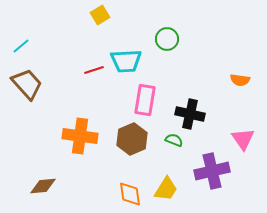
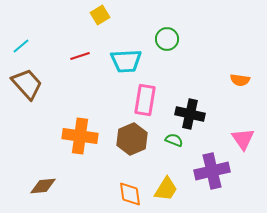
red line: moved 14 px left, 14 px up
